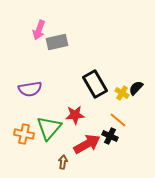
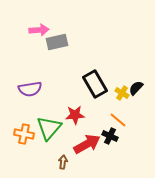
pink arrow: rotated 114 degrees counterclockwise
